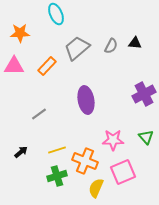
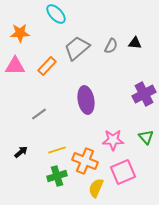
cyan ellipse: rotated 20 degrees counterclockwise
pink triangle: moved 1 px right
